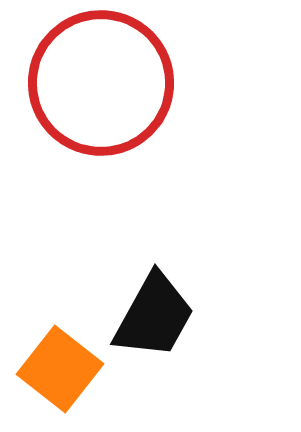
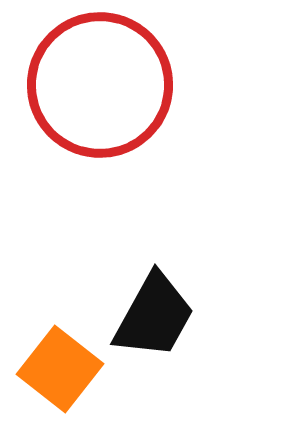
red circle: moved 1 px left, 2 px down
